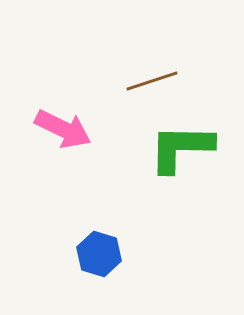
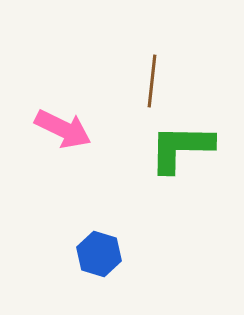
brown line: rotated 66 degrees counterclockwise
